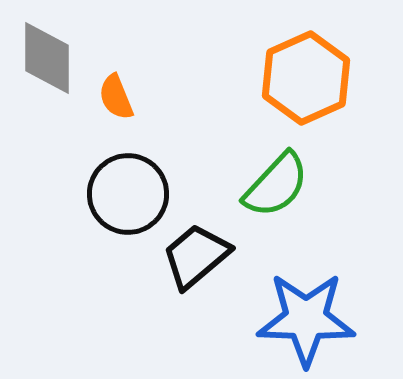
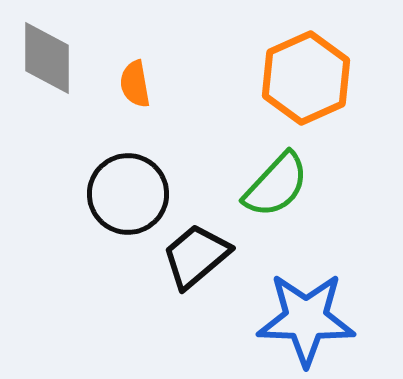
orange semicircle: moved 19 px right, 13 px up; rotated 12 degrees clockwise
